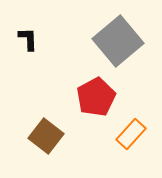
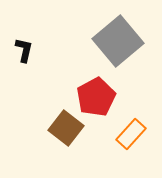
black L-shape: moved 4 px left, 11 px down; rotated 15 degrees clockwise
brown square: moved 20 px right, 8 px up
